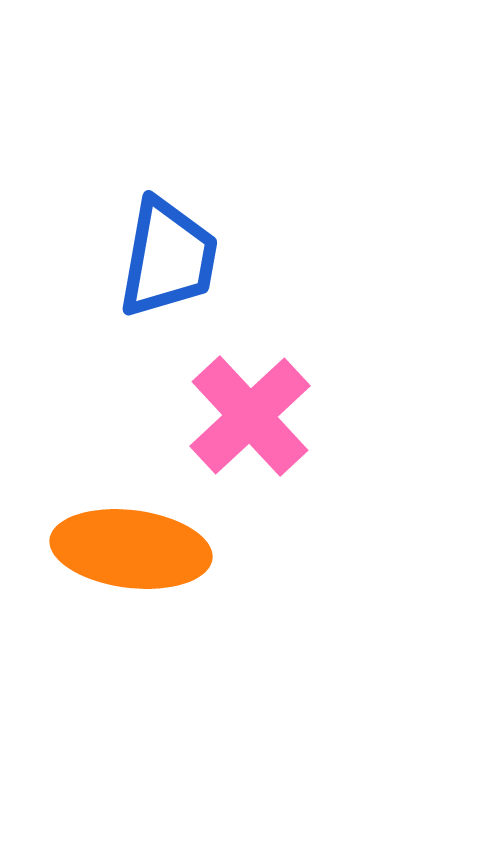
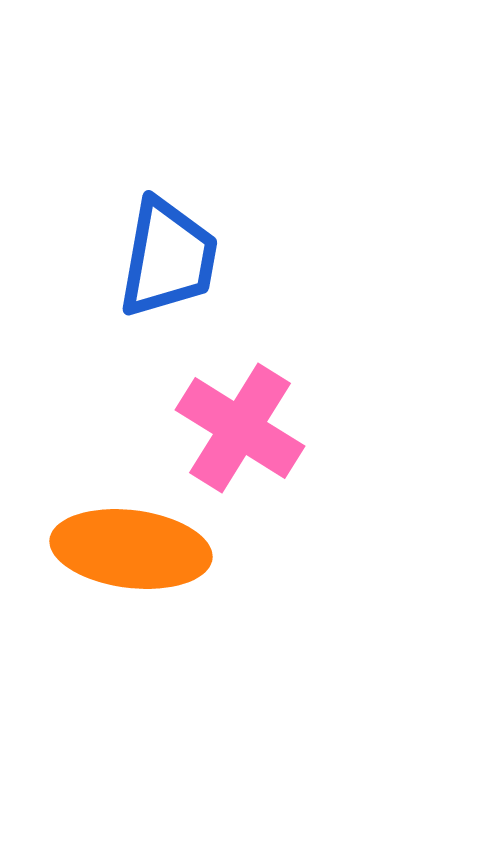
pink cross: moved 10 px left, 12 px down; rotated 15 degrees counterclockwise
